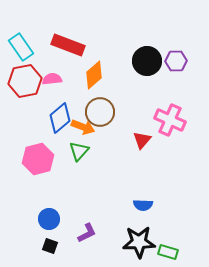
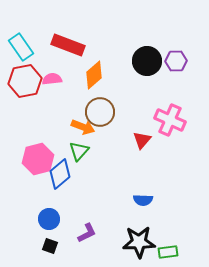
blue diamond: moved 56 px down
blue semicircle: moved 5 px up
green rectangle: rotated 24 degrees counterclockwise
